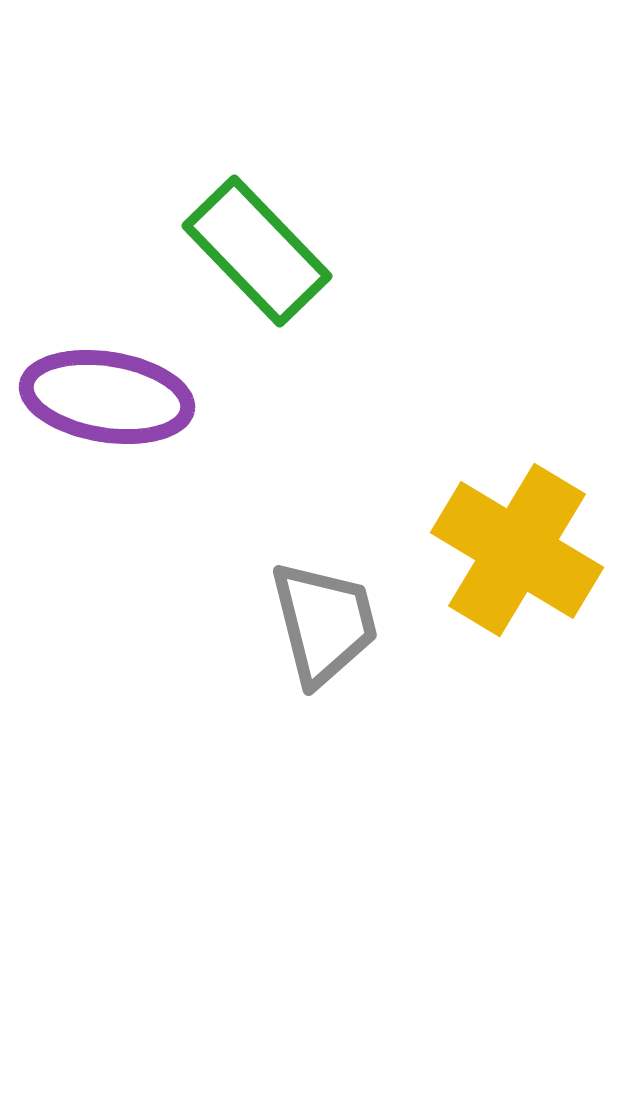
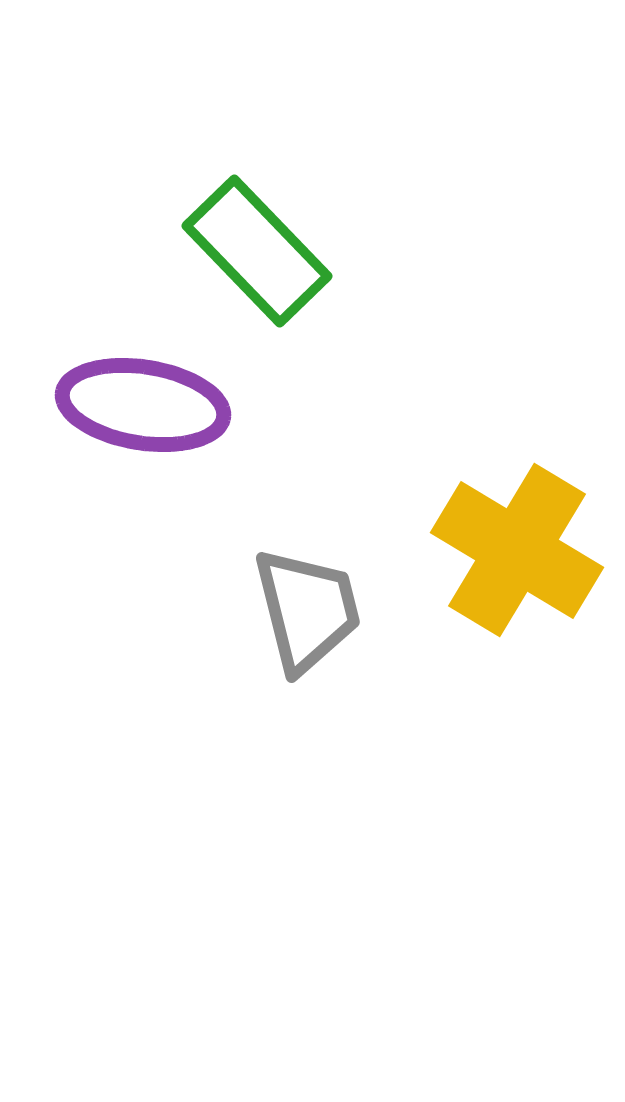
purple ellipse: moved 36 px right, 8 px down
gray trapezoid: moved 17 px left, 13 px up
